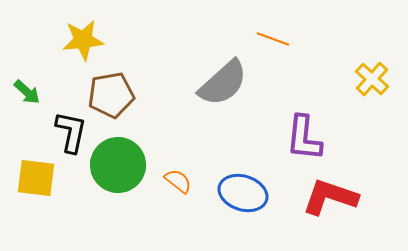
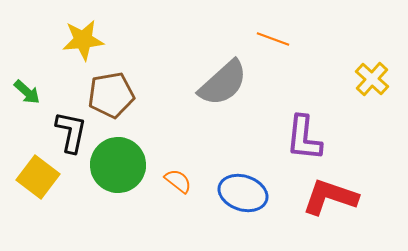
yellow square: moved 2 px right, 1 px up; rotated 30 degrees clockwise
